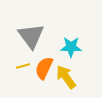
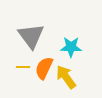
yellow line: moved 1 px down; rotated 16 degrees clockwise
